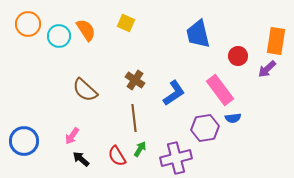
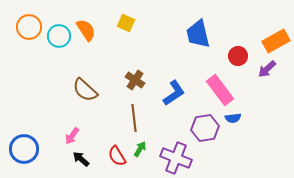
orange circle: moved 1 px right, 3 px down
orange rectangle: rotated 52 degrees clockwise
blue circle: moved 8 px down
purple cross: rotated 36 degrees clockwise
